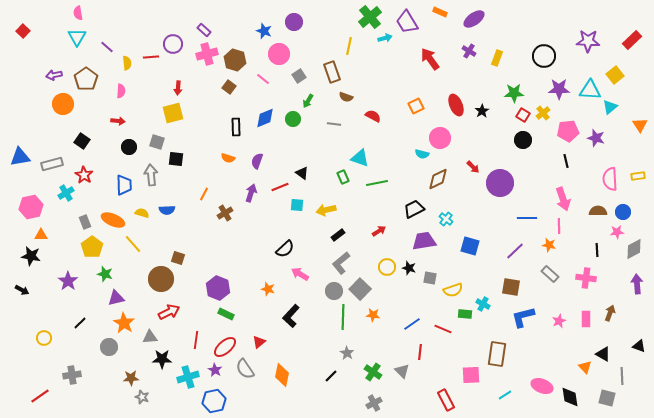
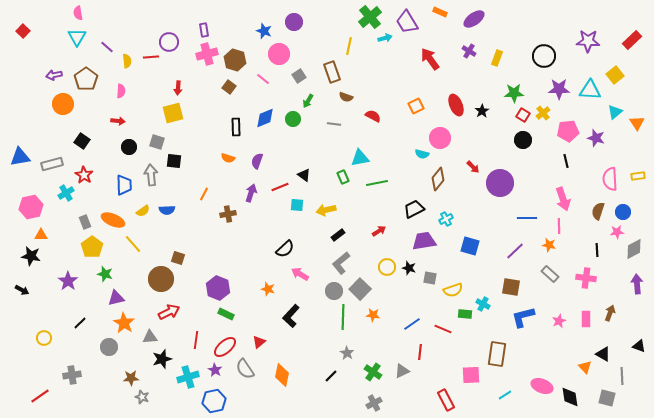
purple rectangle at (204, 30): rotated 40 degrees clockwise
purple circle at (173, 44): moved 4 px left, 2 px up
yellow semicircle at (127, 63): moved 2 px up
cyan triangle at (610, 107): moved 5 px right, 5 px down
orange triangle at (640, 125): moved 3 px left, 2 px up
cyan triangle at (360, 158): rotated 30 degrees counterclockwise
black square at (176, 159): moved 2 px left, 2 px down
black triangle at (302, 173): moved 2 px right, 2 px down
brown diamond at (438, 179): rotated 25 degrees counterclockwise
brown semicircle at (598, 211): rotated 72 degrees counterclockwise
yellow semicircle at (142, 213): moved 1 px right, 2 px up; rotated 128 degrees clockwise
brown cross at (225, 213): moved 3 px right, 1 px down; rotated 21 degrees clockwise
cyan cross at (446, 219): rotated 24 degrees clockwise
black star at (162, 359): rotated 18 degrees counterclockwise
gray triangle at (402, 371): rotated 49 degrees clockwise
